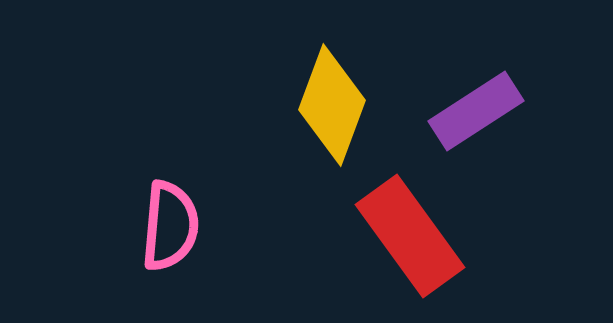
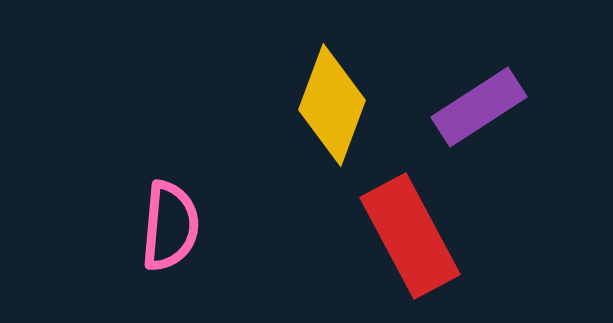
purple rectangle: moved 3 px right, 4 px up
red rectangle: rotated 8 degrees clockwise
